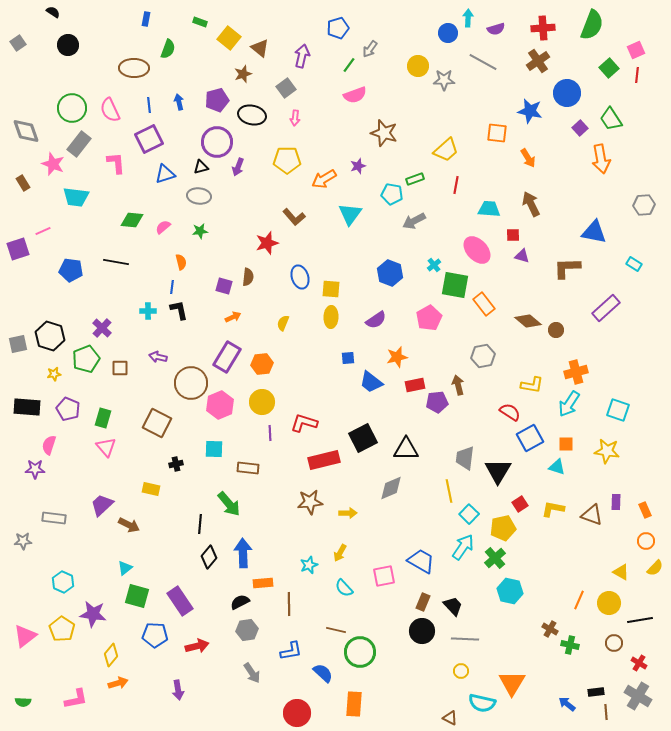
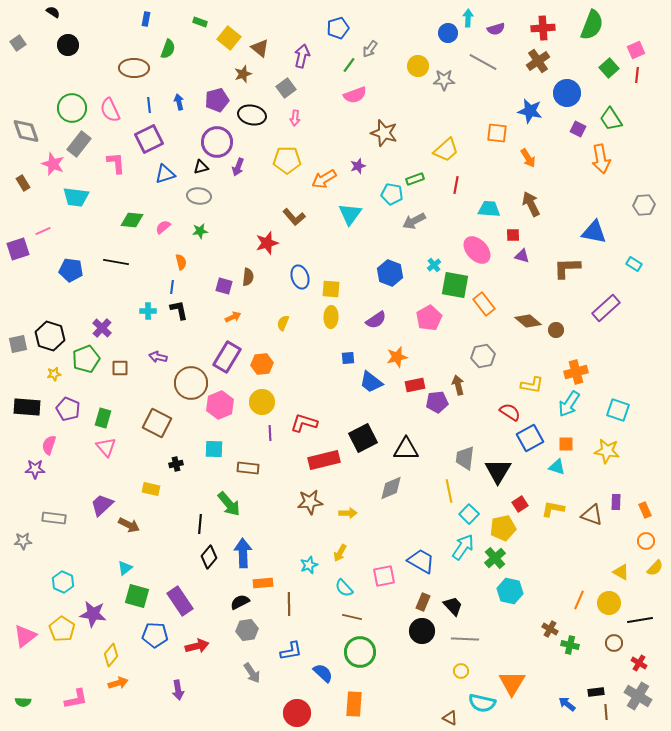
purple square at (580, 128): moved 2 px left, 1 px down; rotated 21 degrees counterclockwise
brown line at (336, 630): moved 16 px right, 13 px up
